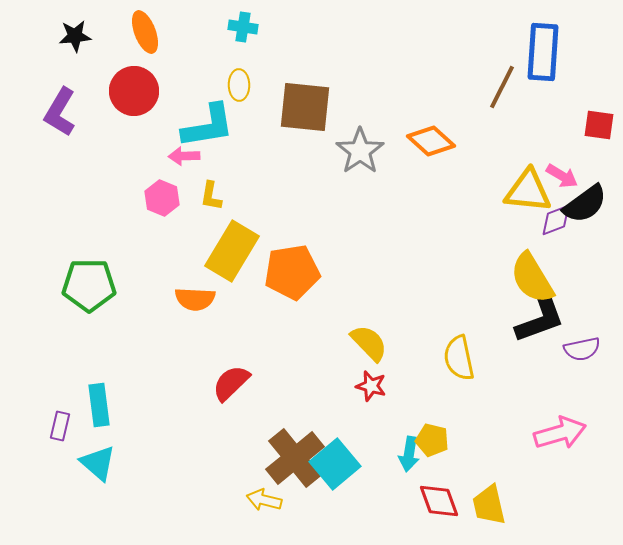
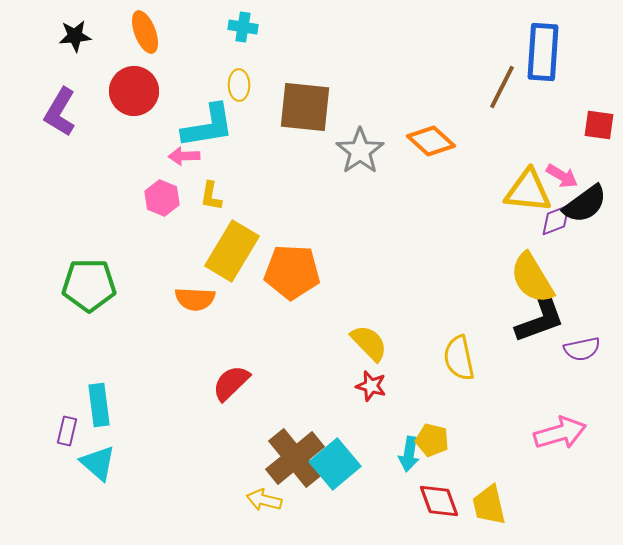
orange pentagon at (292, 272): rotated 12 degrees clockwise
purple rectangle at (60, 426): moved 7 px right, 5 px down
